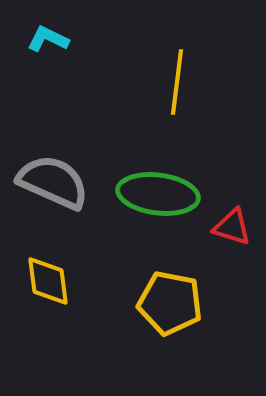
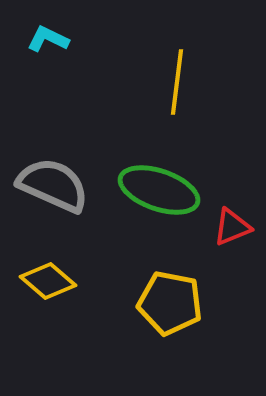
gray semicircle: moved 3 px down
green ellipse: moved 1 px right, 4 px up; rotated 12 degrees clockwise
red triangle: rotated 39 degrees counterclockwise
yellow diamond: rotated 42 degrees counterclockwise
